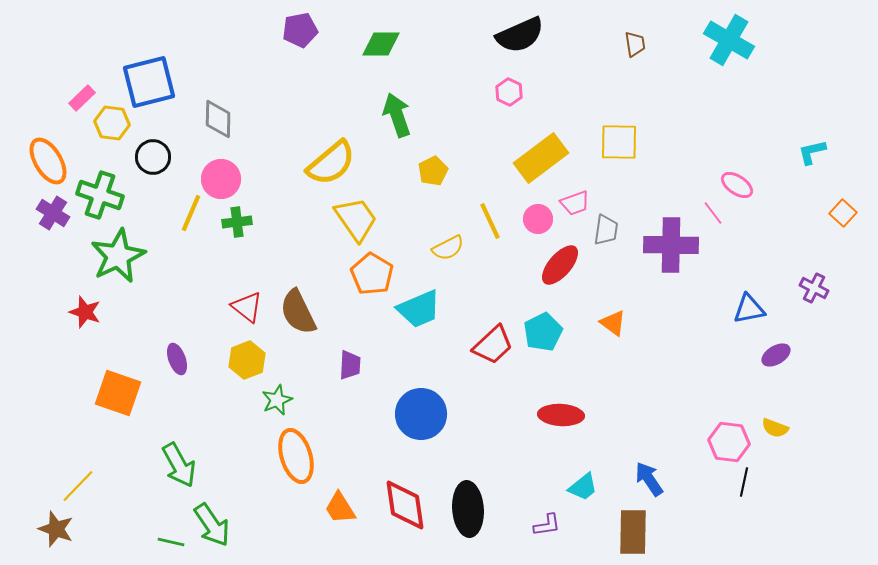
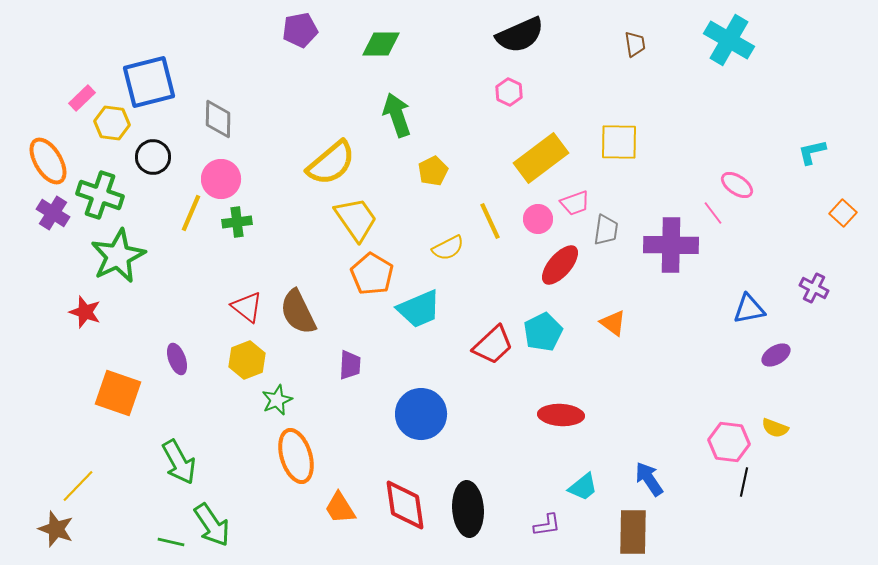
green arrow at (179, 465): moved 3 px up
